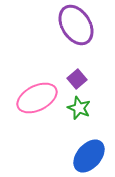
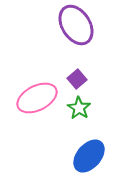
green star: rotated 10 degrees clockwise
